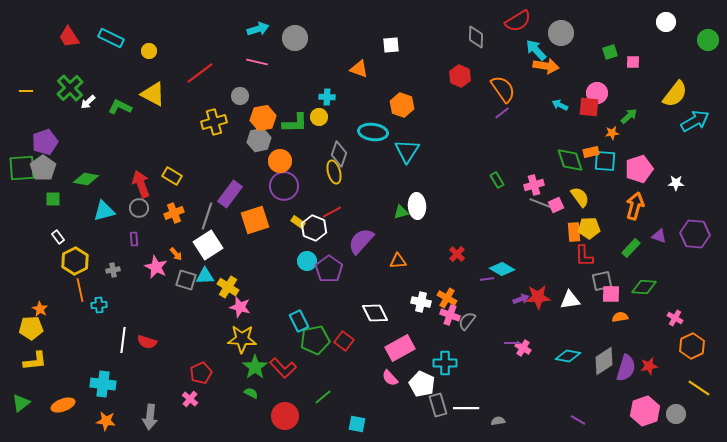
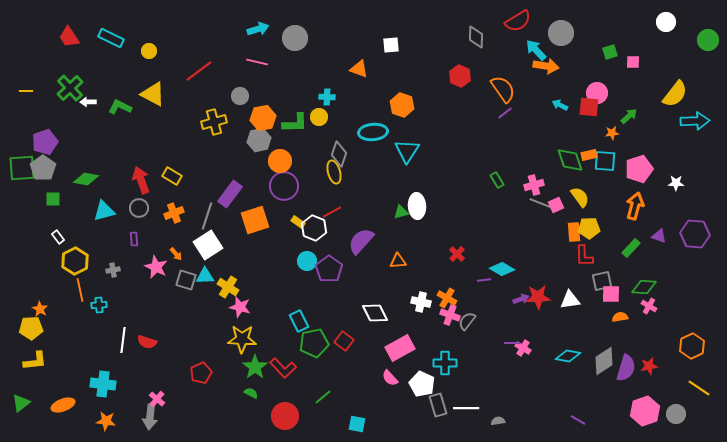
red line at (200, 73): moved 1 px left, 2 px up
white arrow at (88, 102): rotated 42 degrees clockwise
purple line at (502, 113): moved 3 px right
cyan arrow at (695, 121): rotated 28 degrees clockwise
cyan ellipse at (373, 132): rotated 12 degrees counterclockwise
orange rectangle at (591, 152): moved 2 px left, 3 px down
red arrow at (141, 184): moved 4 px up
purple line at (487, 279): moved 3 px left, 1 px down
pink cross at (675, 318): moved 26 px left, 12 px up
green pentagon at (315, 340): moved 1 px left, 3 px down
pink cross at (190, 399): moved 33 px left
